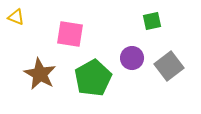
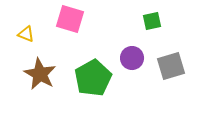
yellow triangle: moved 10 px right, 17 px down
pink square: moved 15 px up; rotated 8 degrees clockwise
gray square: moved 2 px right; rotated 20 degrees clockwise
